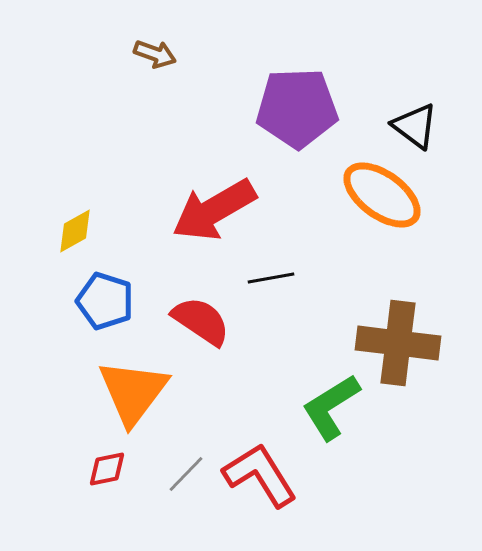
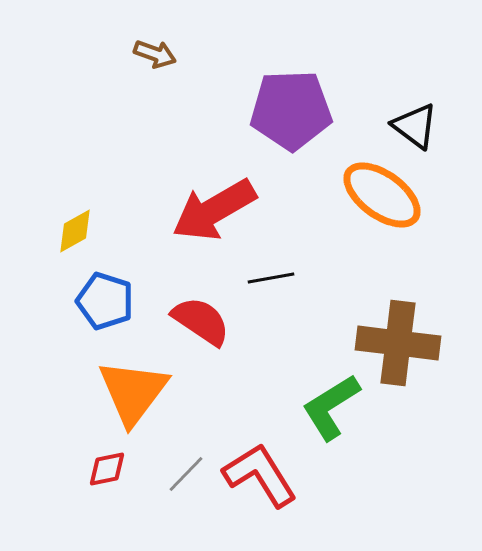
purple pentagon: moved 6 px left, 2 px down
